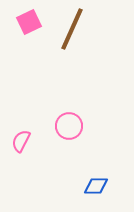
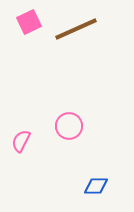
brown line: moved 4 px right; rotated 42 degrees clockwise
